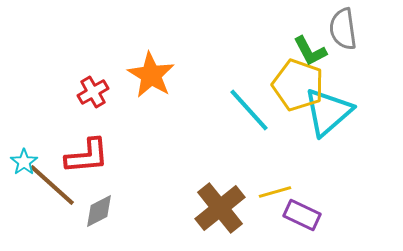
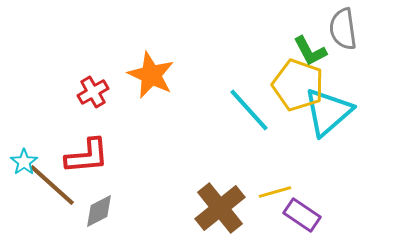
orange star: rotated 6 degrees counterclockwise
purple rectangle: rotated 9 degrees clockwise
